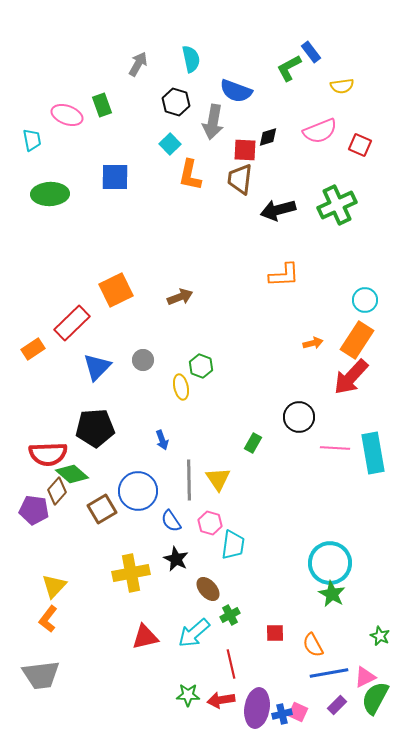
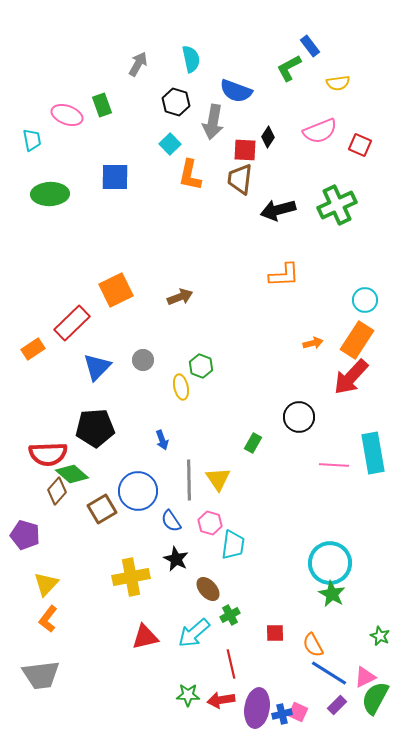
blue rectangle at (311, 52): moved 1 px left, 6 px up
yellow semicircle at (342, 86): moved 4 px left, 3 px up
black diamond at (268, 137): rotated 40 degrees counterclockwise
pink line at (335, 448): moved 1 px left, 17 px down
purple pentagon at (34, 510): moved 9 px left, 25 px down; rotated 8 degrees clockwise
yellow cross at (131, 573): moved 4 px down
yellow triangle at (54, 586): moved 8 px left, 2 px up
blue line at (329, 673): rotated 42 degrees clockwise
